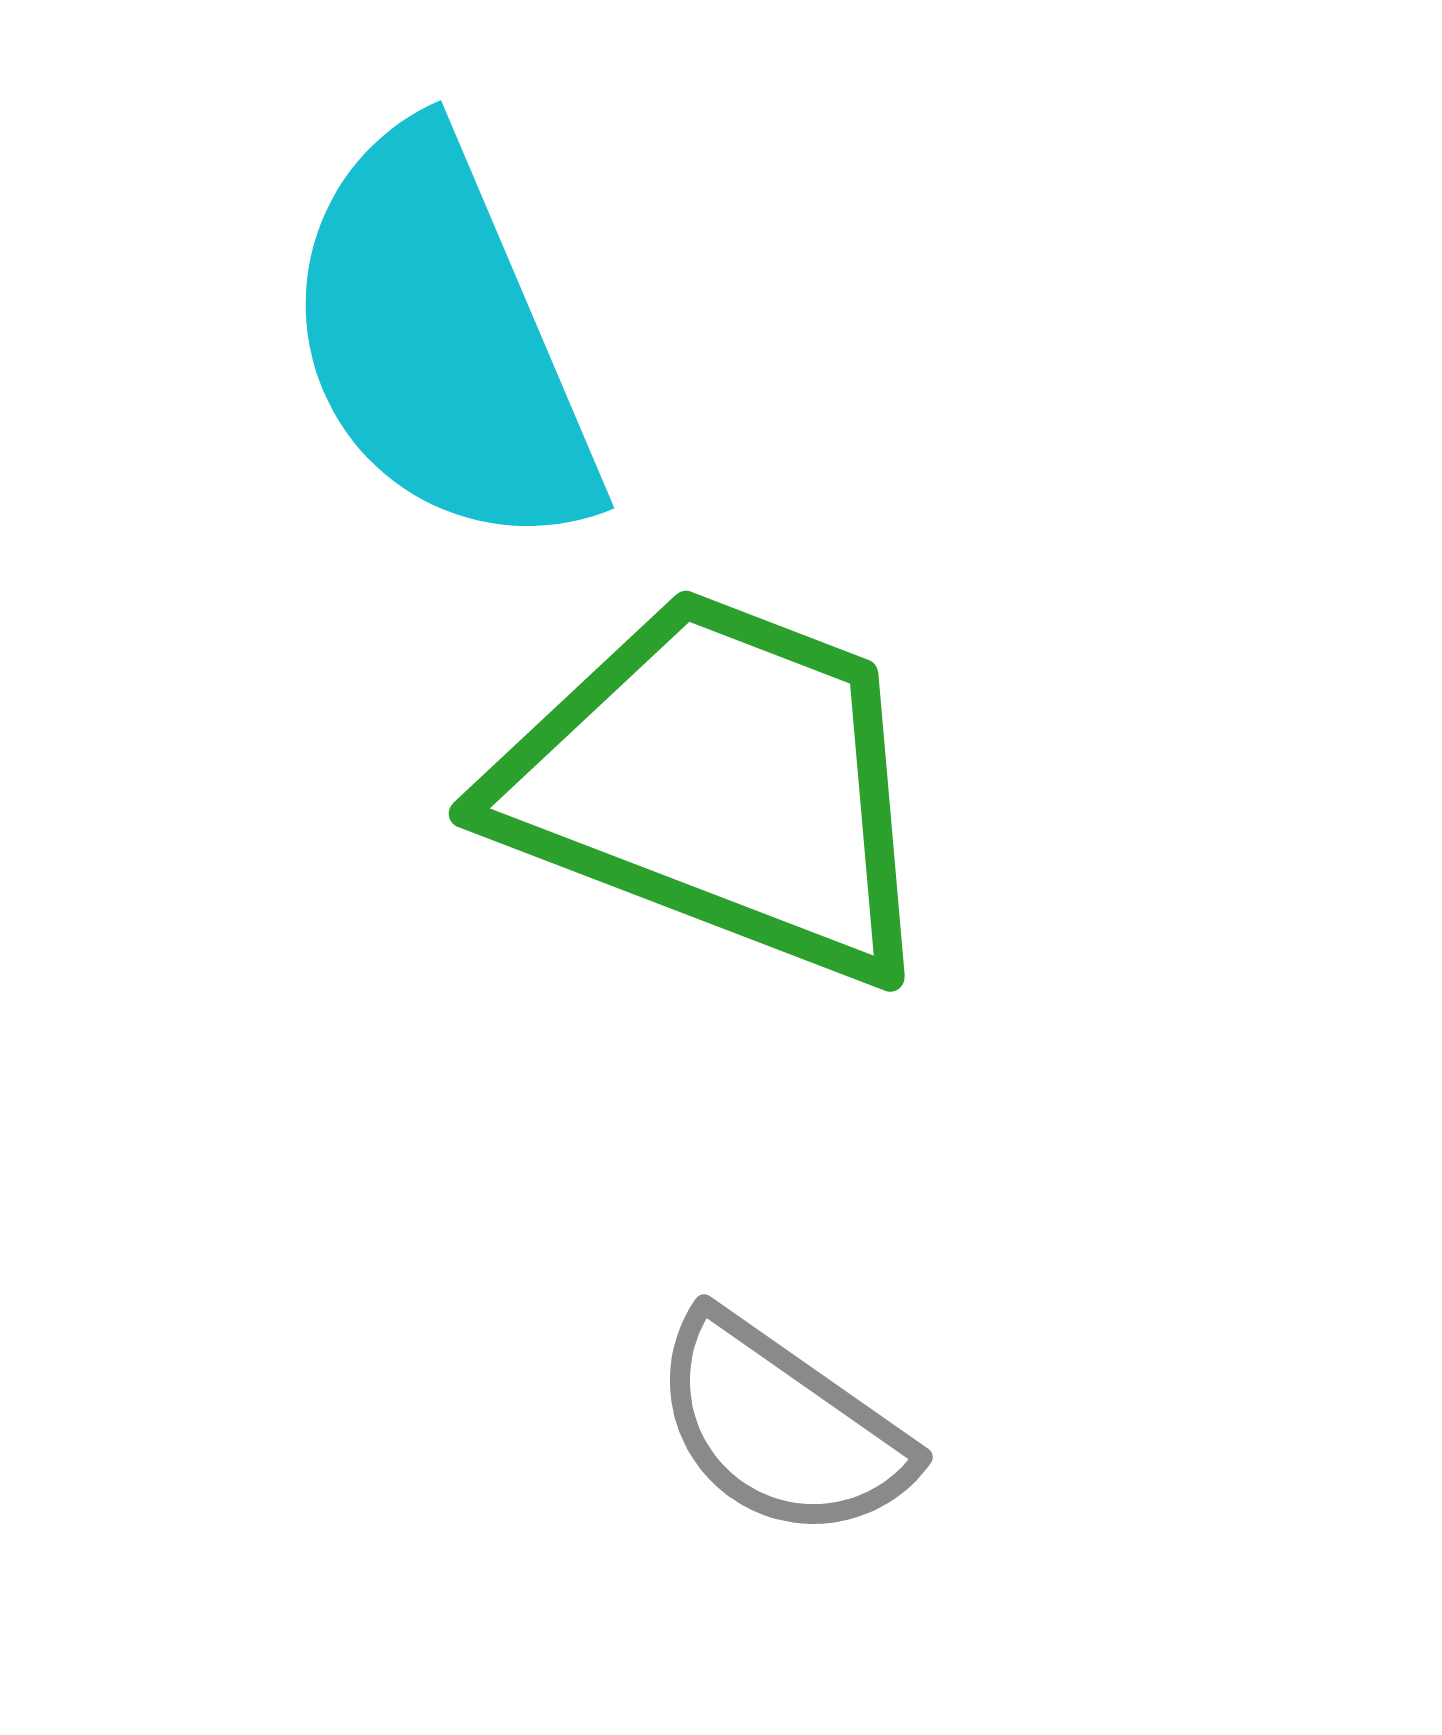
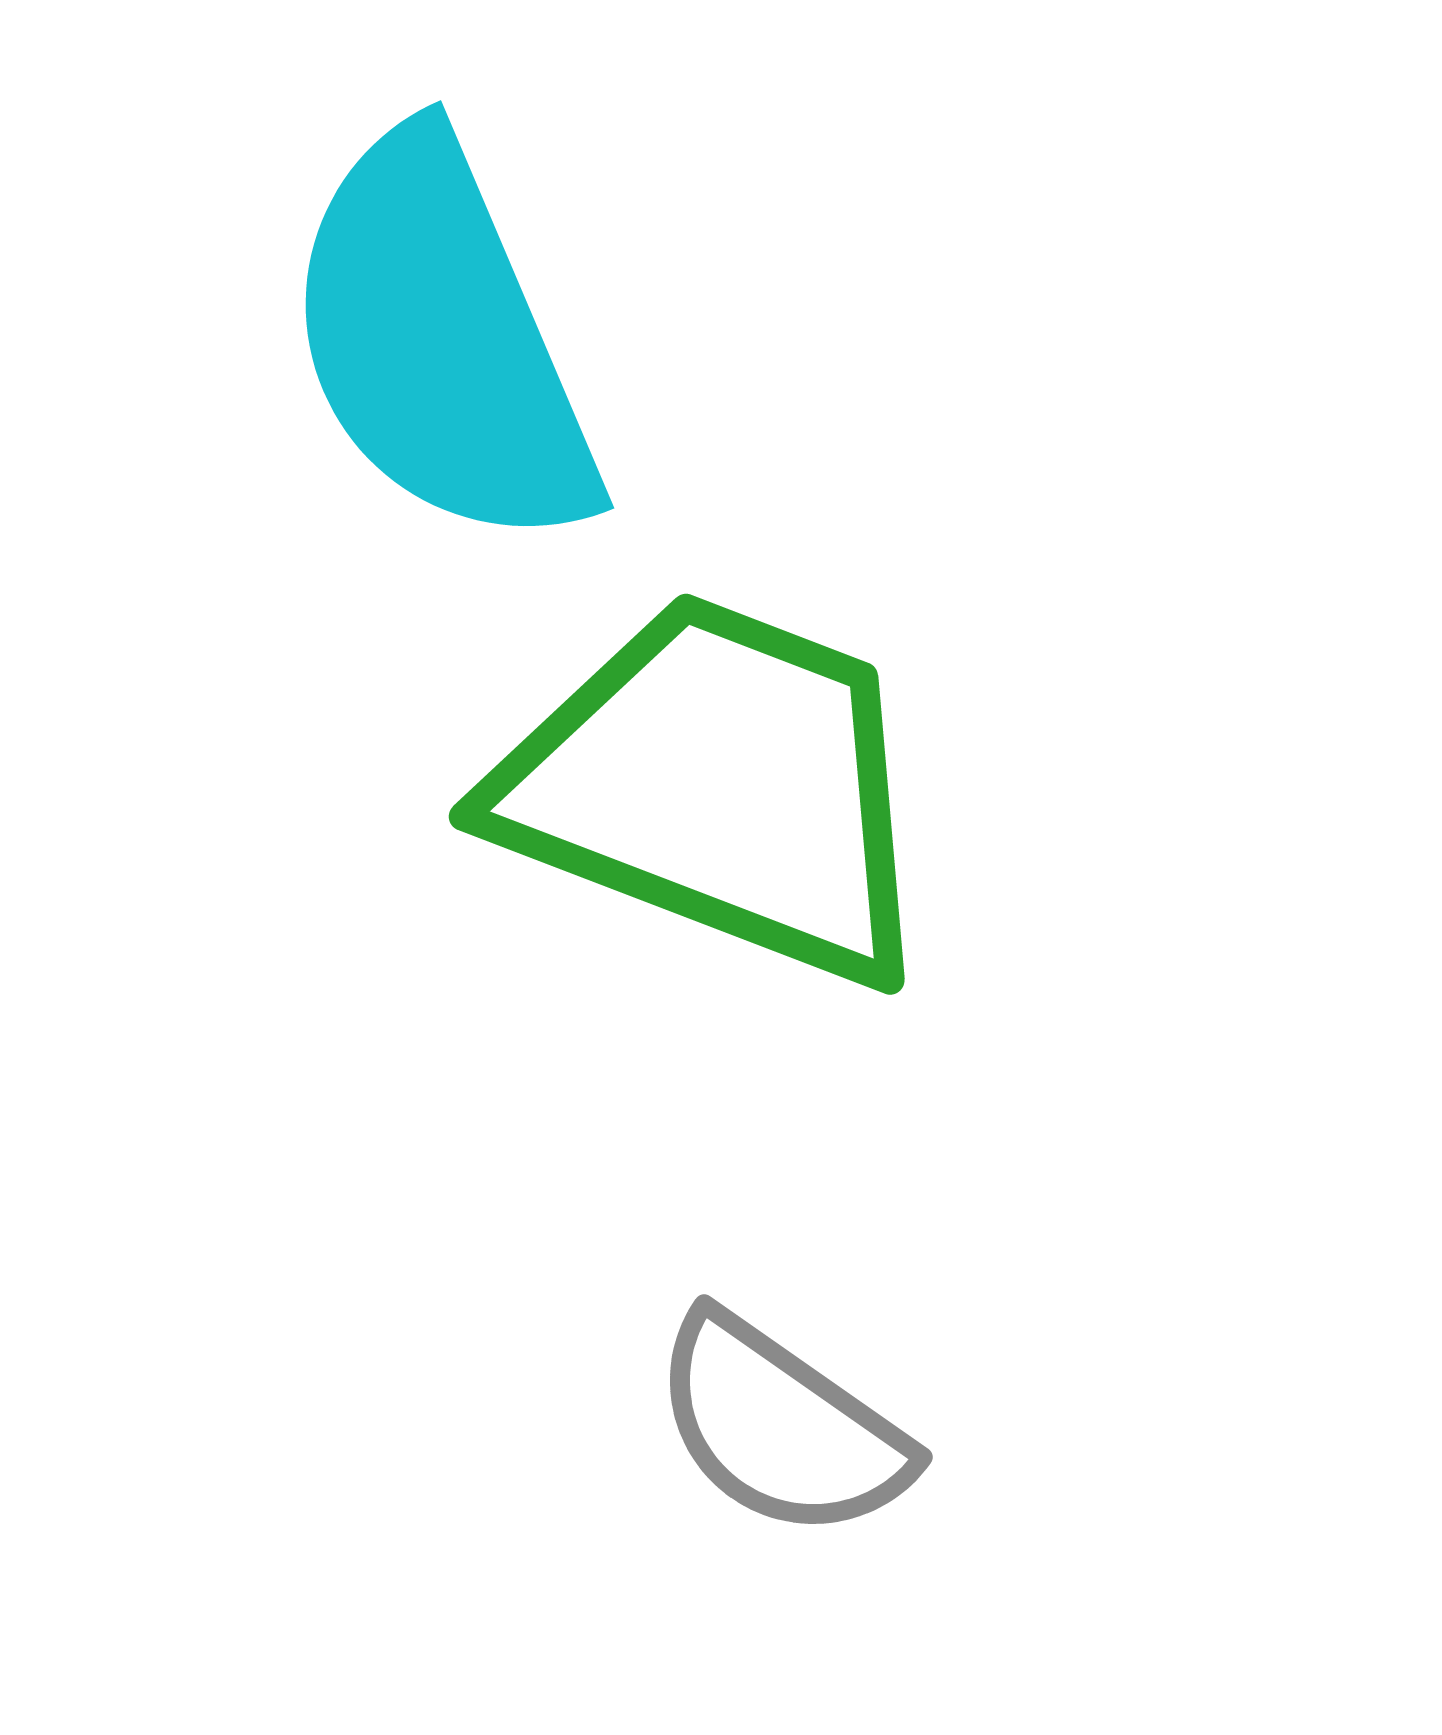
green trapezoid: moved 3 px down
